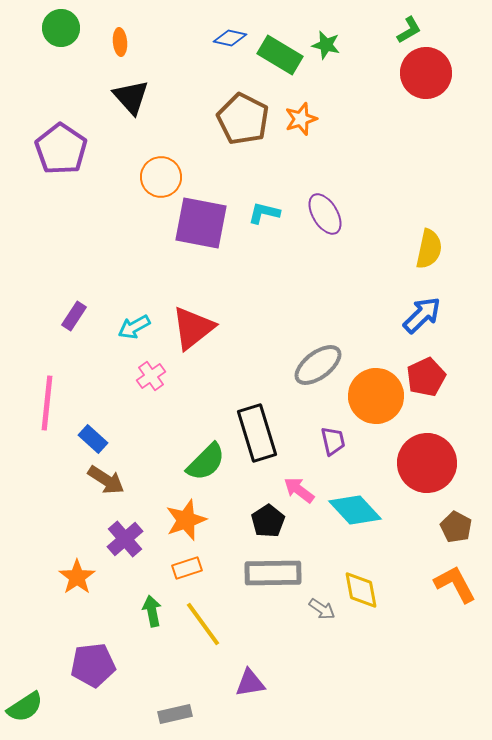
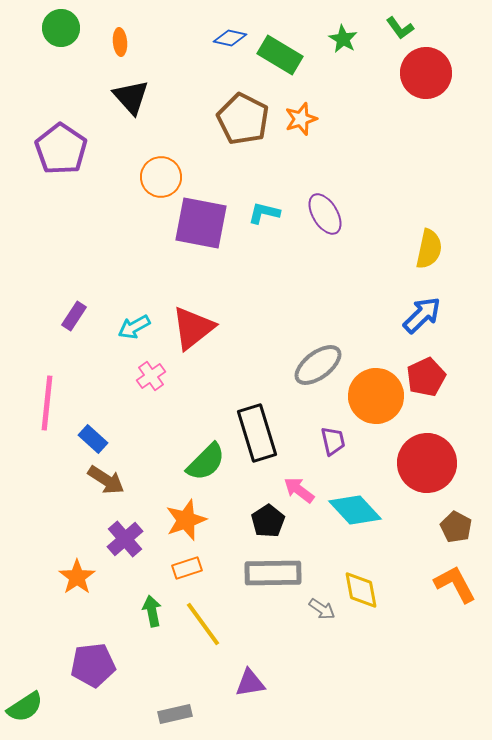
green L-shape at (409, 30): moved 9 px left, 2 px up; rotated 84 degrees clockwise
green star at (326, 45): moved 17 px right, 6 px up; rotated 16 degrees clockwise
